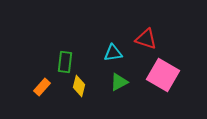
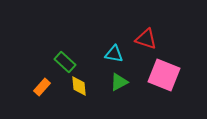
cyan triangle: moved 1 px right, 1 px down; rotated 18 degrees clockwise
green rectangle: rotated 55 degrees counterclockwise
pink square: moved 1 px right; rotated 8 degrees counterclockwise
yellow diamond: rotated 20 degrees counterclockwise
